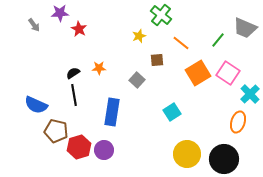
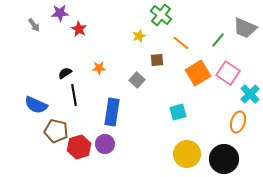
black semicircle: moved 8 px left
cyan square: moved 6 px right; rotated 18 degrees clockwise
purple circle: moved 1 px right, 6 px up
